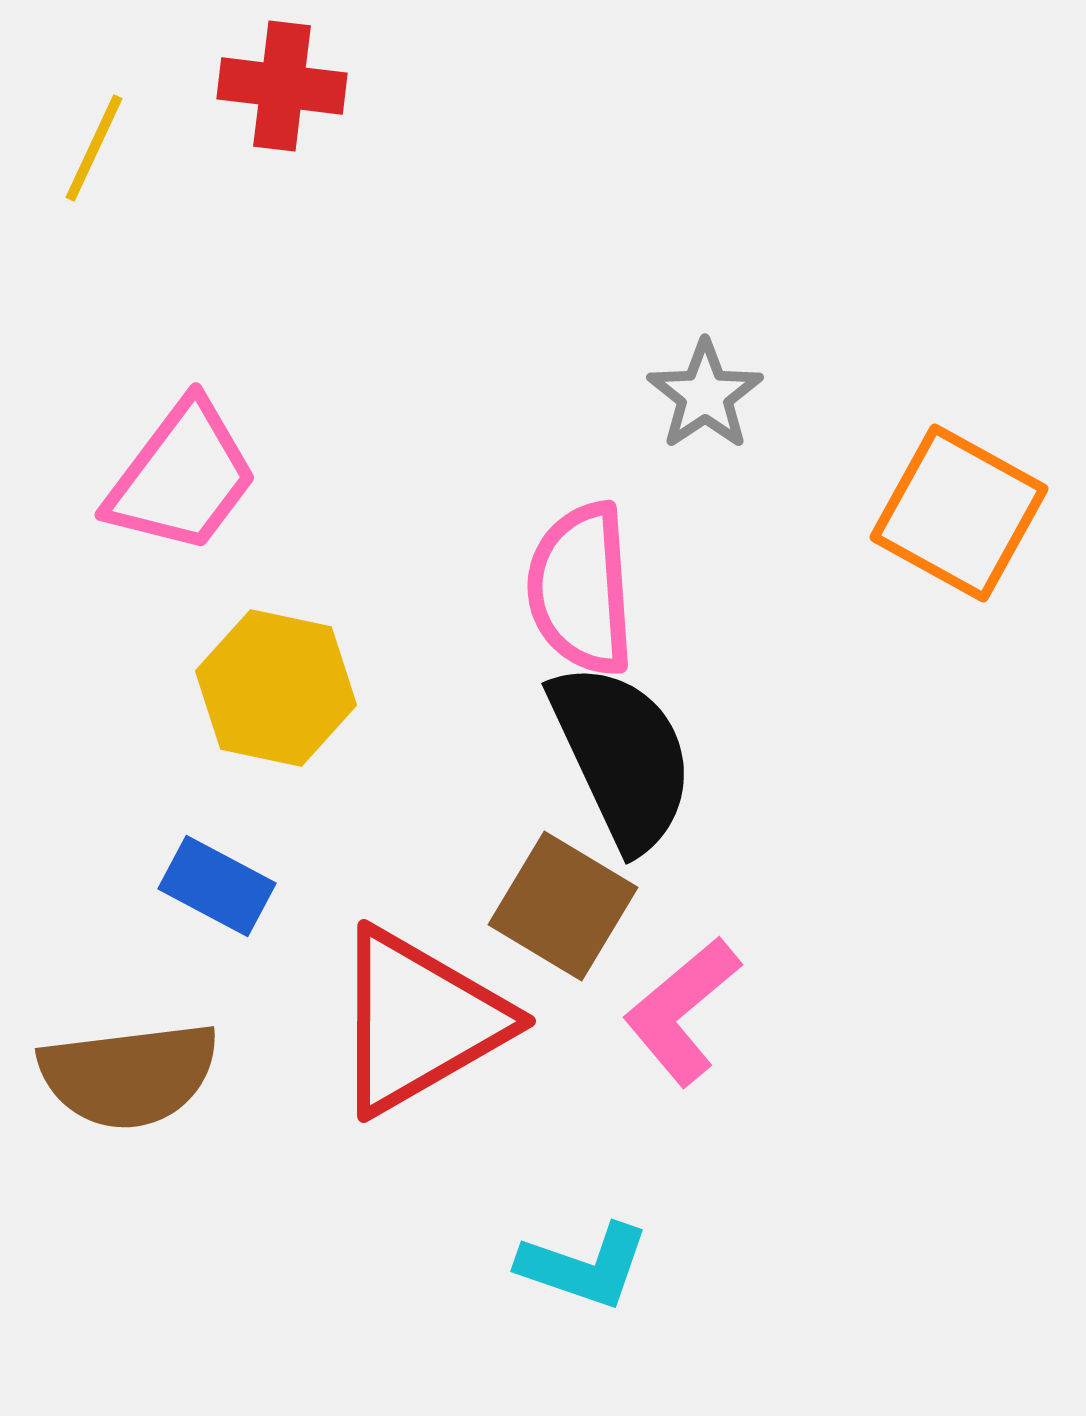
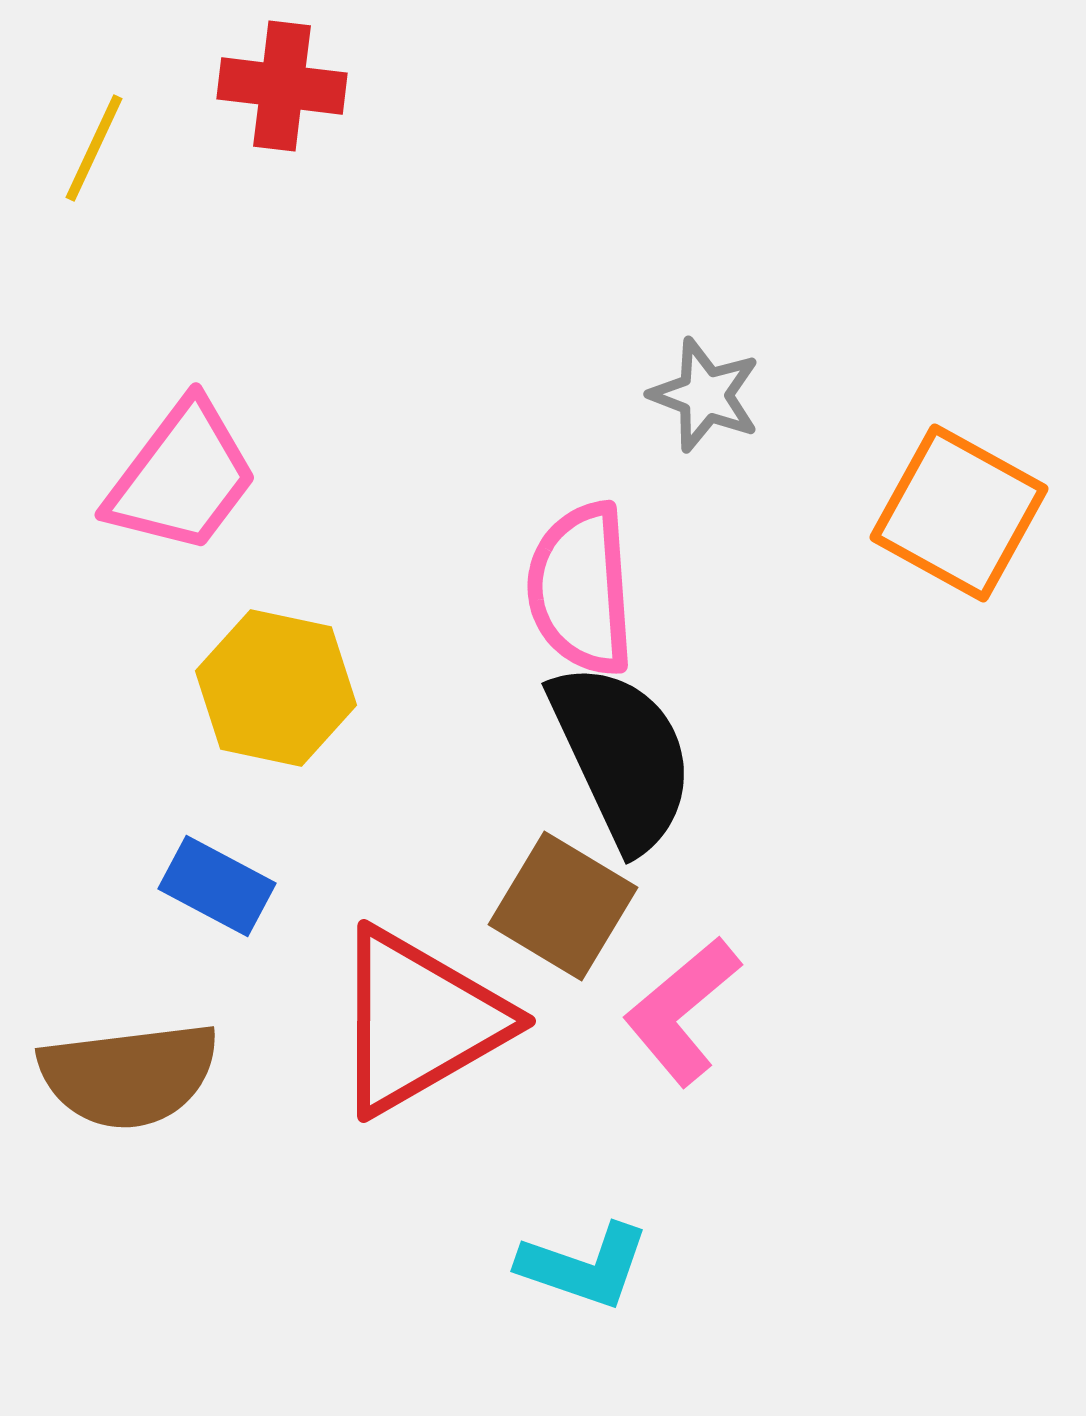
gray star: rotated 17 degrees counterclockwise
